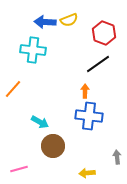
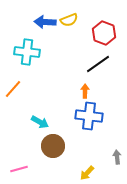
cyan cross: moved 6 px left, 2 px down
yellow arrow: rotated 42 degrees counterclockwise
